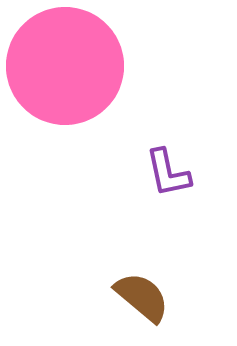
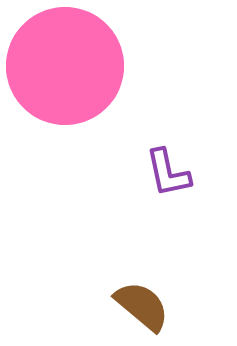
brown semicircle: moved 9 px down
